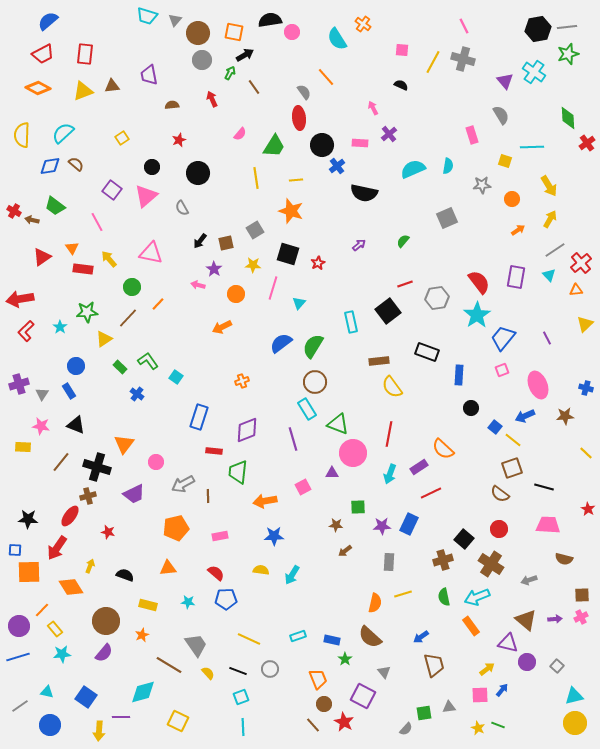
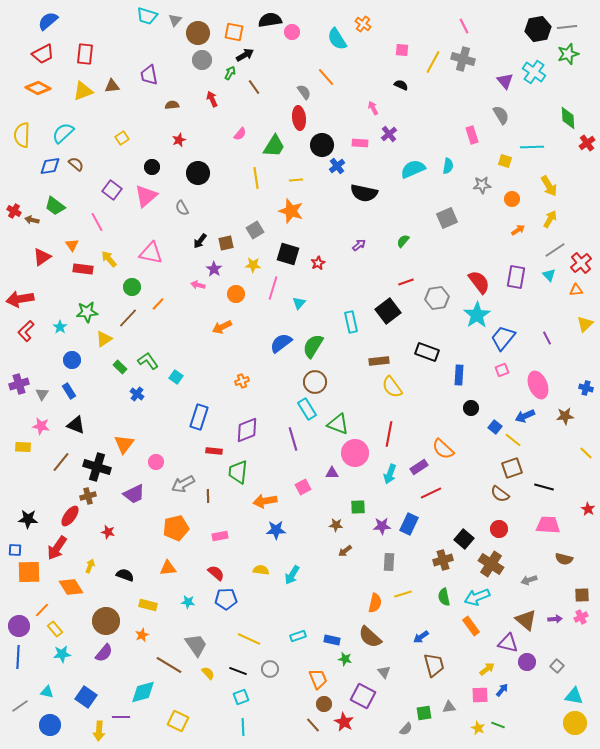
orange triangle at (72, 248): moved 3 px up
red line at (405, 284): moved 1 px right, 2 px up
blue circle at (76, 366): moved 4 px left, 6 px up
pink circle at (353, 453): moved 2 px right
blue star at (274, 536): moved 2 px right, 6 px up
blue line at (18, 657): rotated 70 degrees counterclockwise
green star at (345, 659): rotated 24 degrees counterclockwise
cyan triangle at (574, 696): rotated 24 degrees clockwise
